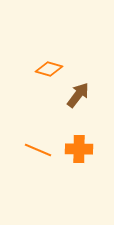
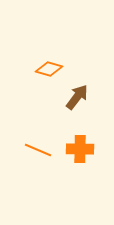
brown arrow: moved 1 px left, 2 px down
orange cross: moved 1 px right
